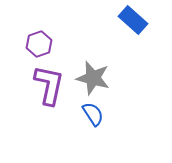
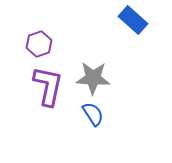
gray star: rotated 12 degrees counterclockwise
purple L-shape: moved 1 px left, 1 px down
